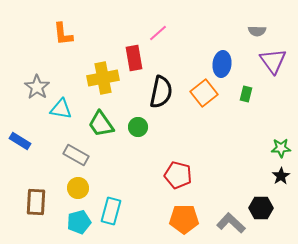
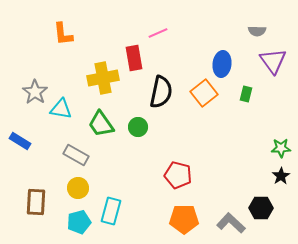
pink line: rotated 18 degrees clockwise
gray star: moved 2 px left, 5 px down
